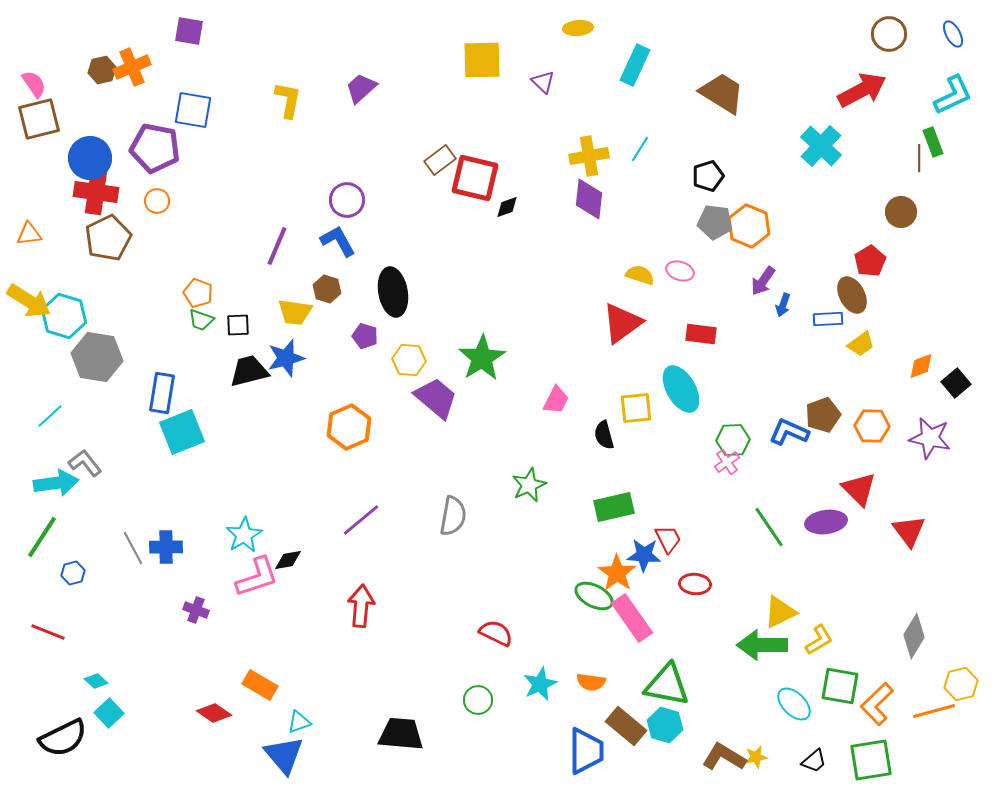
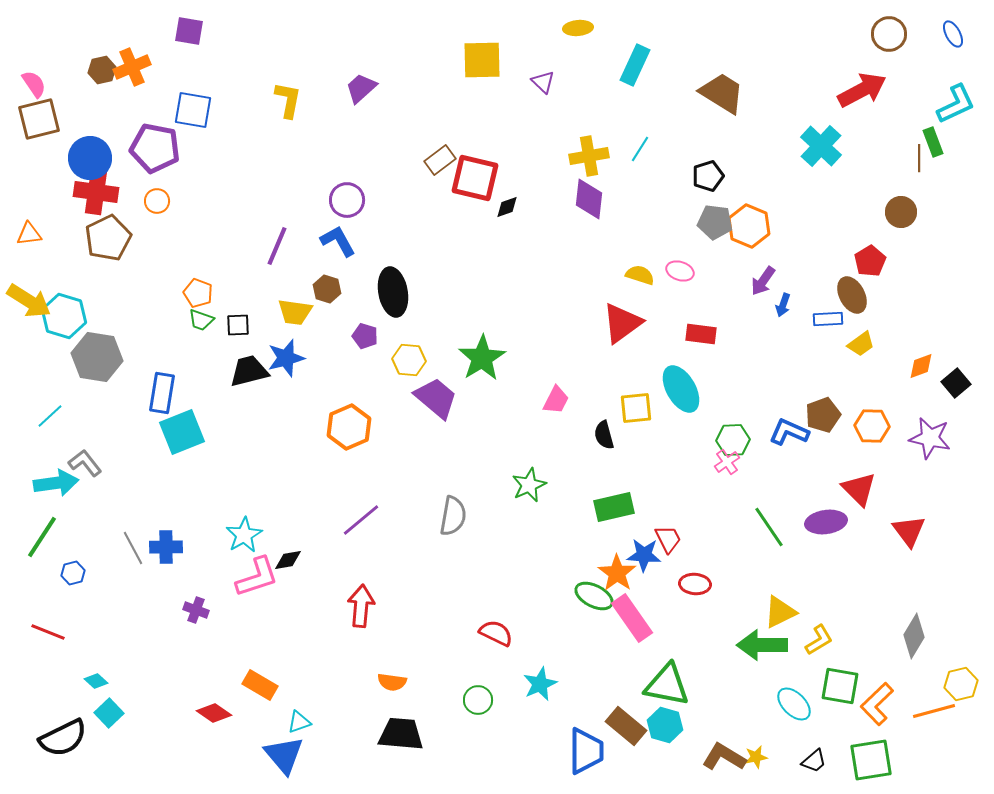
cyan L-shape at (953, 95): moved 3 px right, 9 px down
orange semicircle at (591, 682): moved 199 px left
